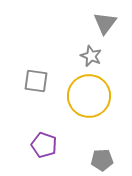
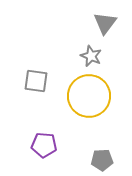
purple pentagon: rotated 15 degrees counterclockwise
